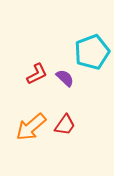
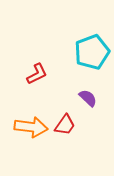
purple semicircle: moved 23 px right, 20 px down
orange arrow: rotated 132 degrees counterclockwise
